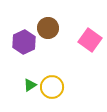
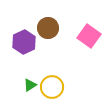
pink square: moved 1 px left, 4 px up
